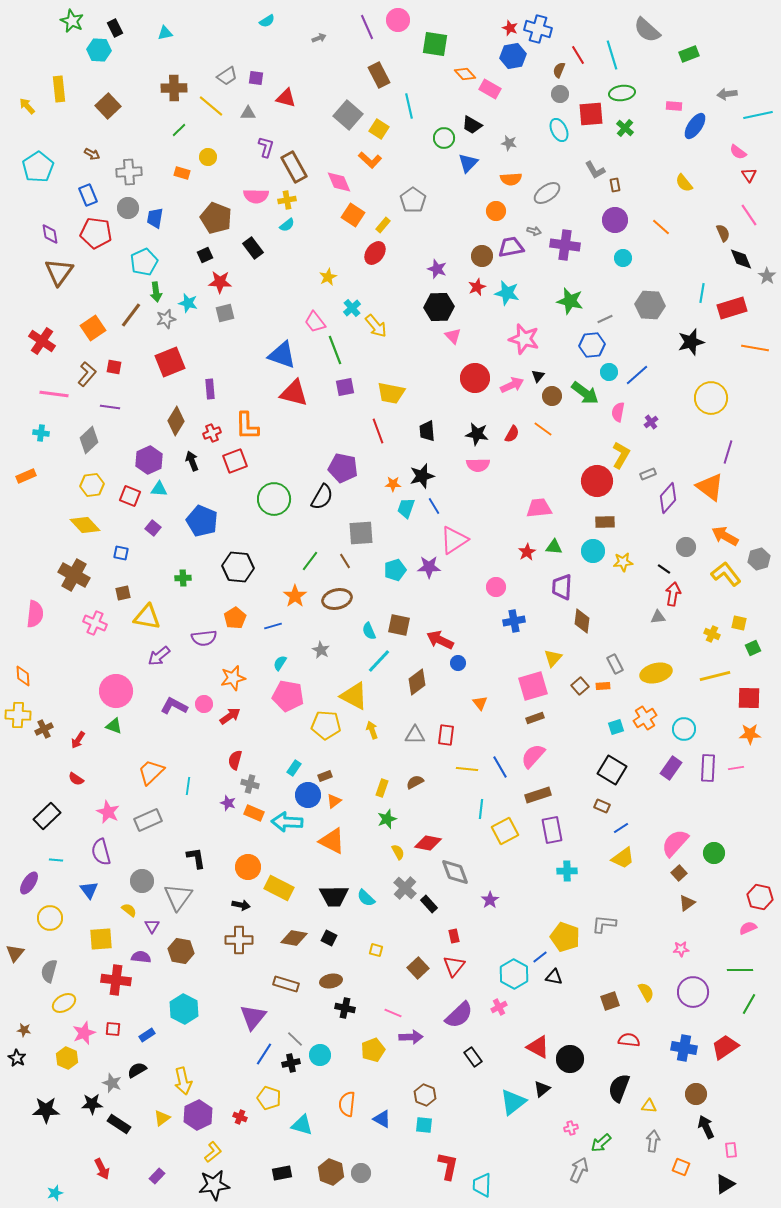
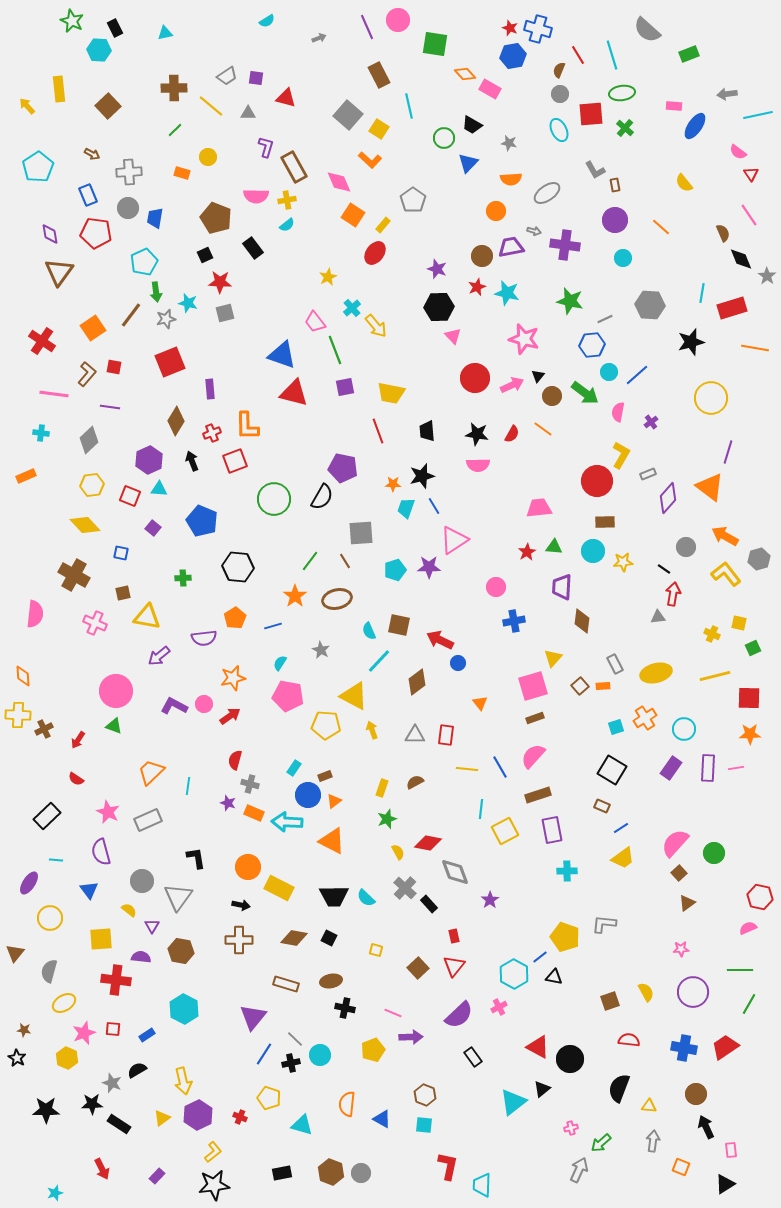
green line at (179, 130): moved 4 px left
red triangle at (749, 175): moved 2 px right, 1 px up
